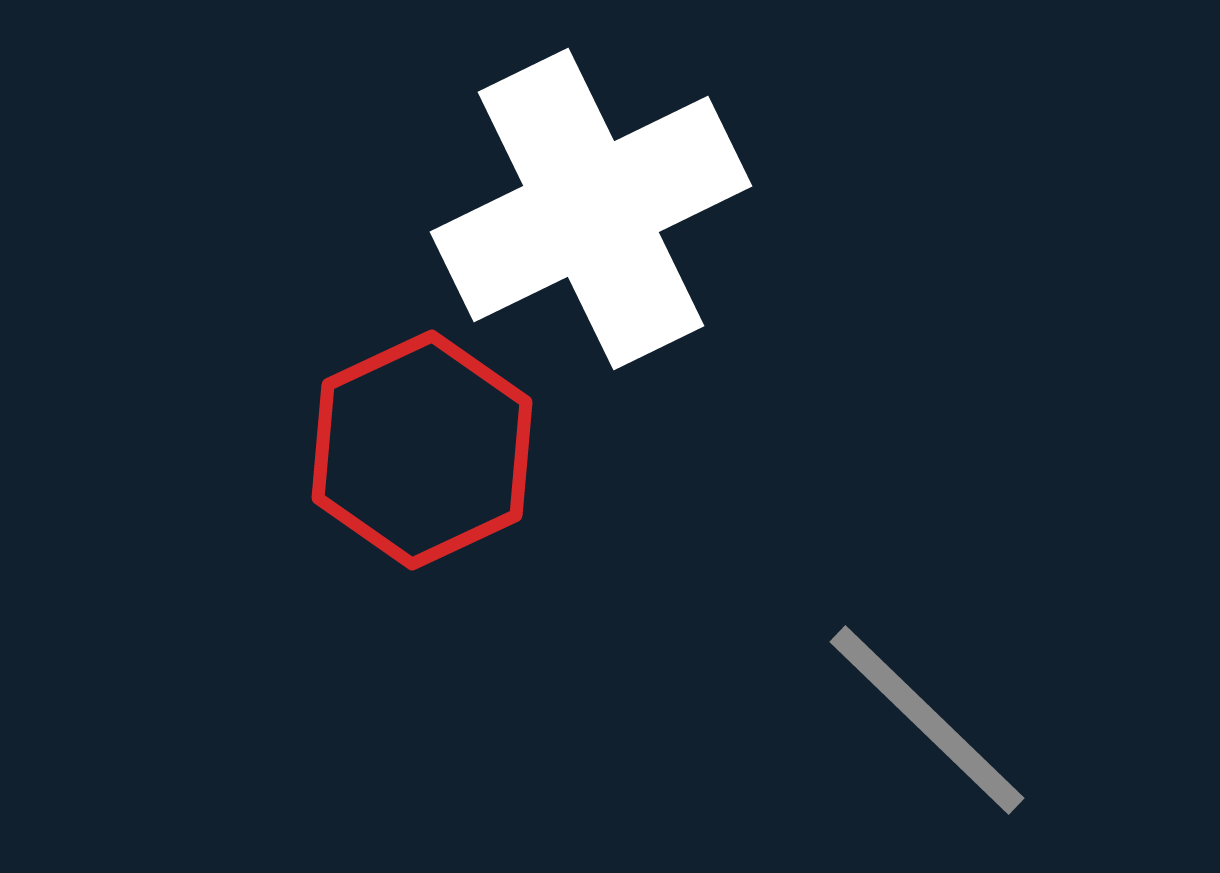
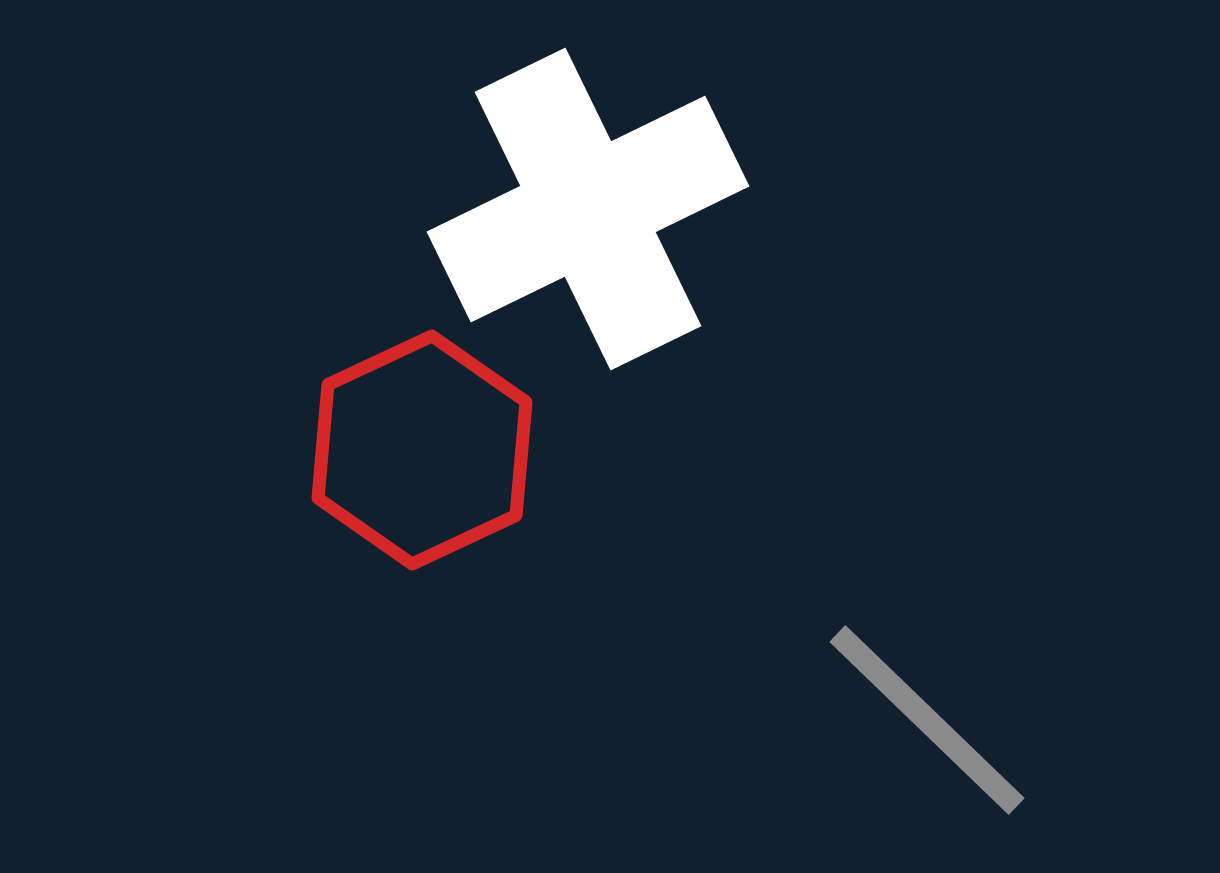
white cross: moved 3 px left
